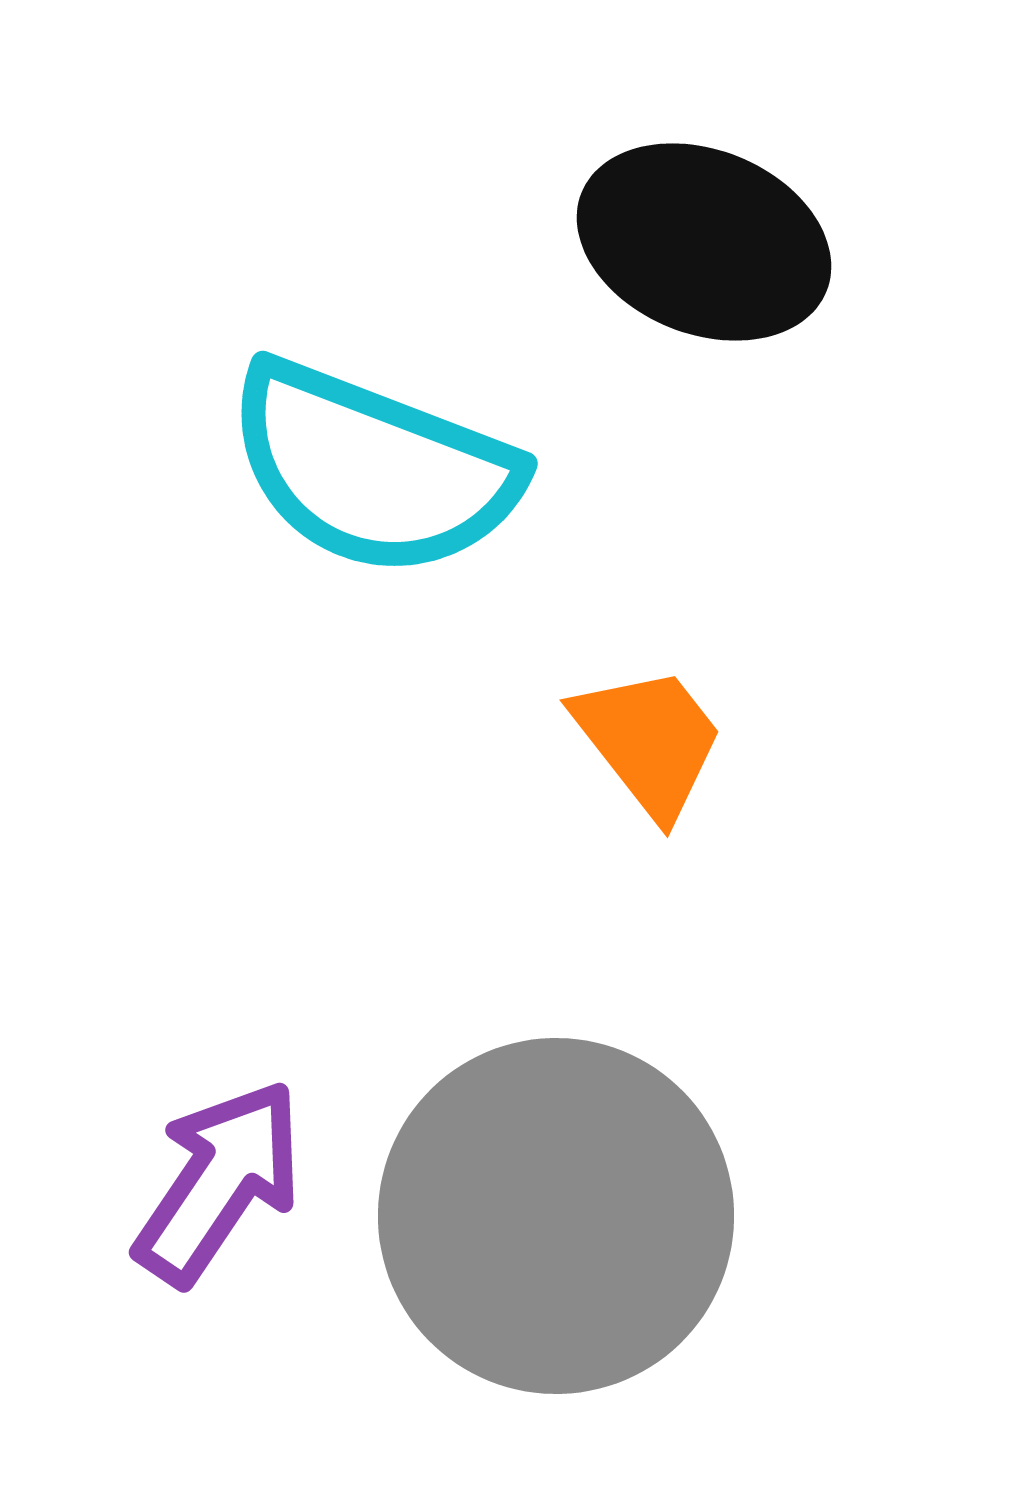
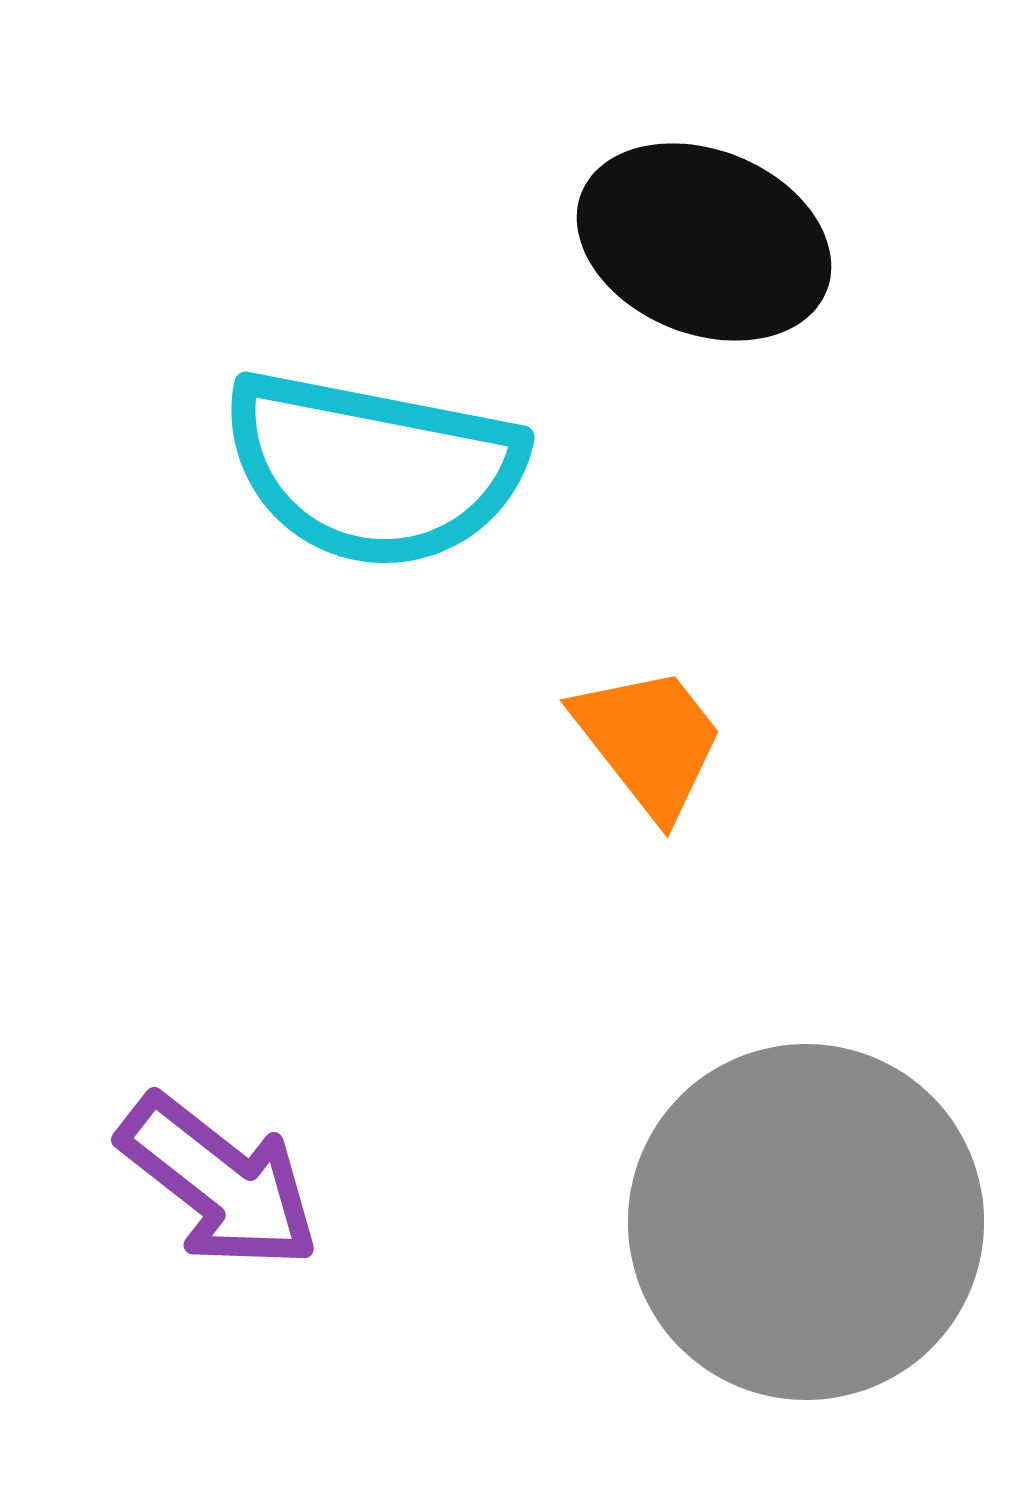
cyan semicircle: rotated 10 degrees counterclockwise
purple arrow: rotated 94 degrees clockwise
gray circle: moved 250 px right, 6 px down
